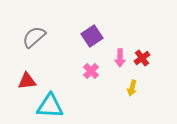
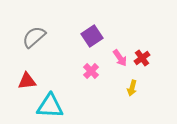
pink arrow: rotated 36 degrees counterclockwise
